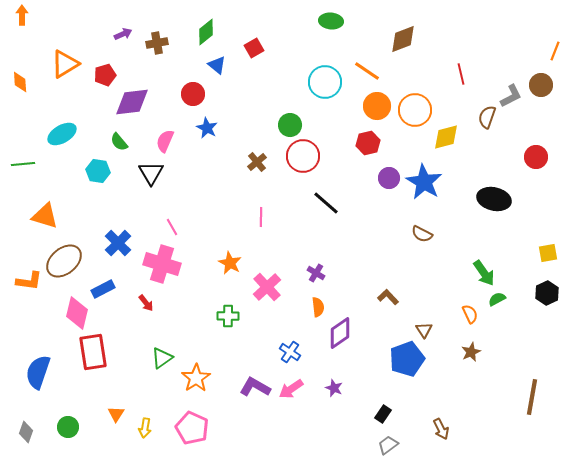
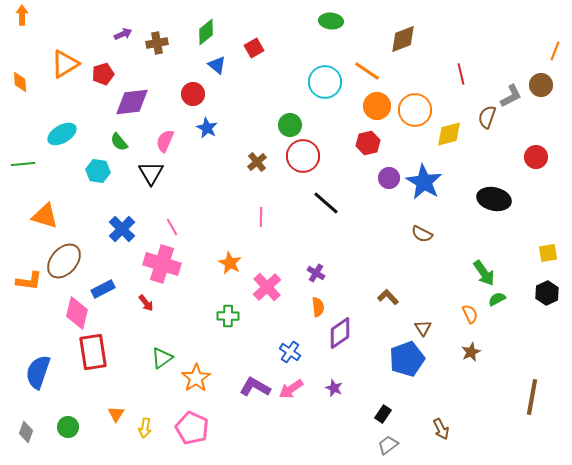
red pentagon at (105, 75): moved 2 px left, 1 px up
yellow diamond at (446, 137): moved 3 px right, 3 px up
blue cross at (118, 243): moved 4 px right, 14 px up
brown ellipse at (64, 261): rotated 9 degrees counterclockwise
brown triangle at (424, 330): moved 1 px left, 2 px up
